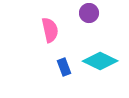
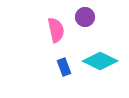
purple circle: moved 4 px left, 4 px down
pink semicircle: moved 6 px right
